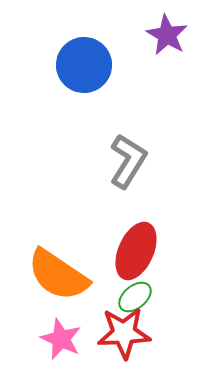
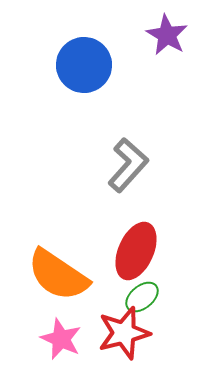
gray L-shape: moved 4 px down; rotated 10 degrees clockwise
green ellipse: moved 7 px right
red star: rotated 12 degrees counterclockwise
